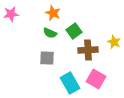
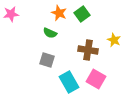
orange star: moved 6 px right
green square: moved 8 px right, 17 px up
yellow star: moved 2 px up
brown cross: rotated 12 degrees clockwise
gray square: moved 2 px down; rotated 14 degrees clockwise
cyan rectangle: moved 1 px left, 1 px up
